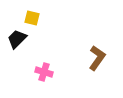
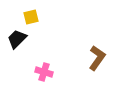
yellow square: moved 1 px left, 1 px up; rotated 28 degrees counterclockwise
